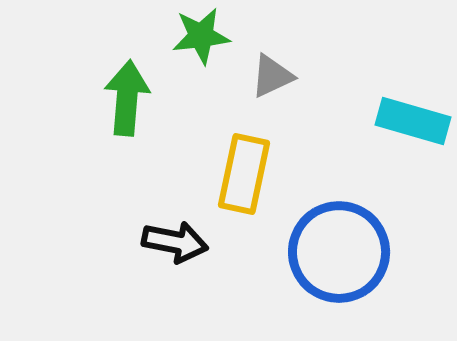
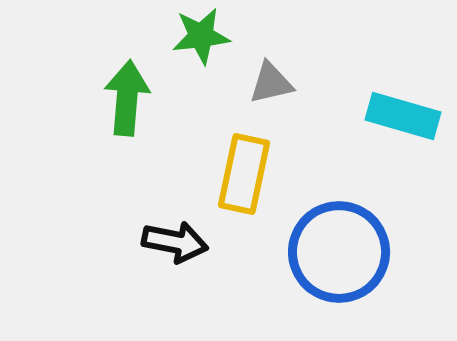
gray triangle: moved 1 px left, 7 px down; rotated 12 degrees clockwise
cyan rectangle: moved 10 px left, 5 px up
